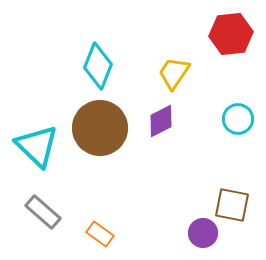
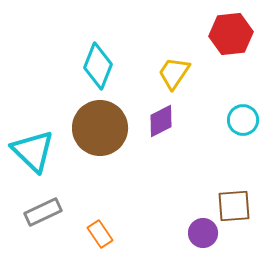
cyan circle: moved 5 px right, 1 px down
cyan triangle: moved 4 px left, 5 px down
brown square: moved 2 px right, 1 px down; rotated 15 degrees counterclockwise
gray rectangle: rotated 66 degrees counterclockwise
orange rectangle: rotated 20 degrees clockwise
